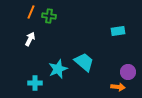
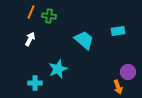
cyan trapezoid: moved 22 px up
orange arrow: rotated 64 degrees clockwise
